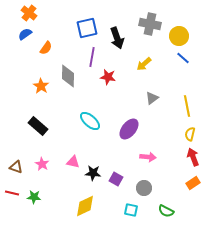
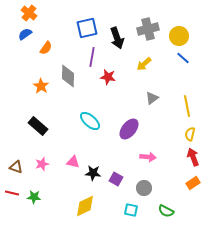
gray cross: moved 2 px left, 5 px down; rotated 25 degrees counterclockwise
pink star: rotated 24 degrees clockwise
